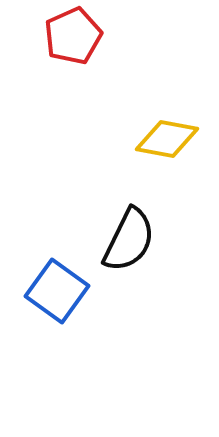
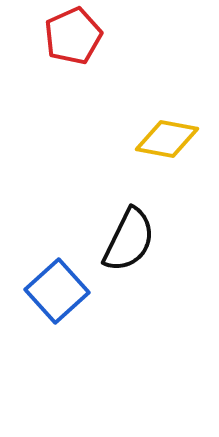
blue square: rotated 12 degrees clockwise
